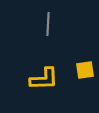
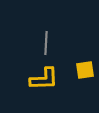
gray line: moved 2 px left, 19 px down
